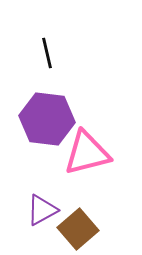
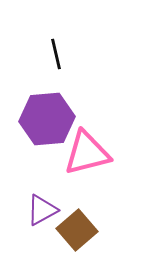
black line: moved 9 px right, 1 px down
purple hexagon: rotated 12 degrees counterclockwise
brown square: moved 1 px left, 1 px down
